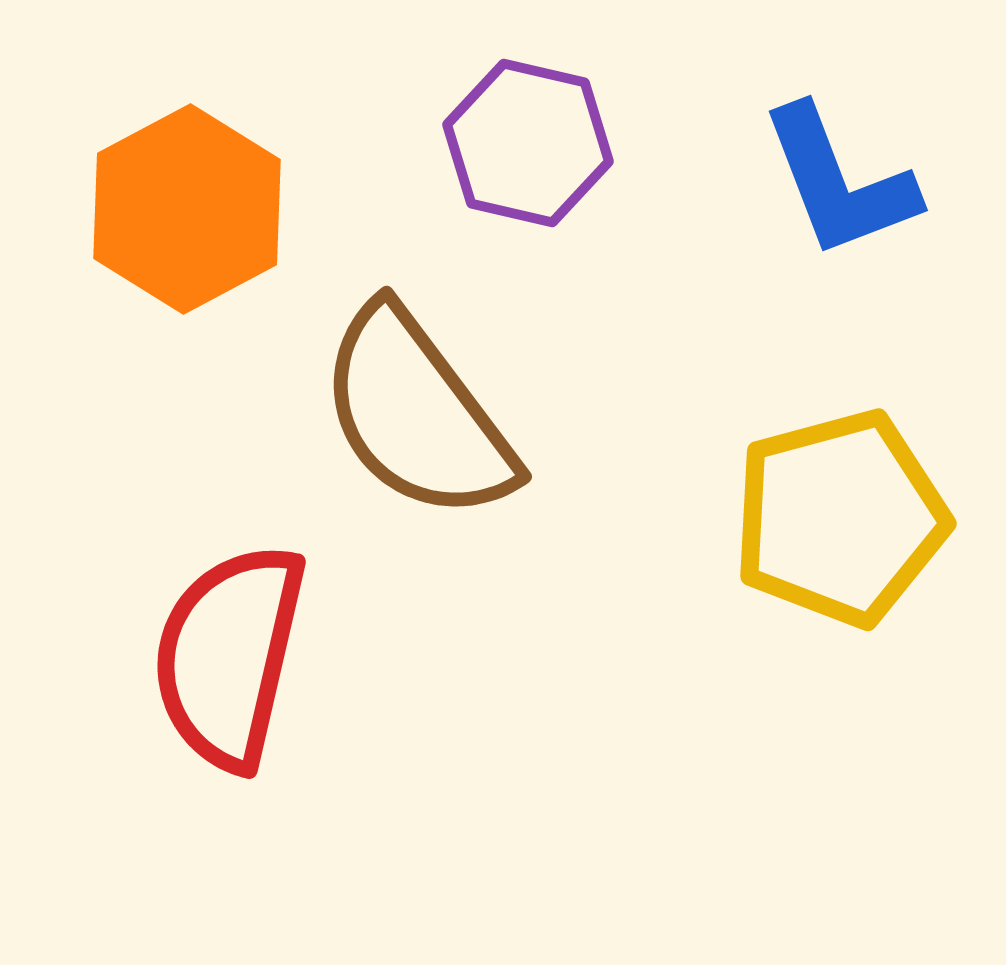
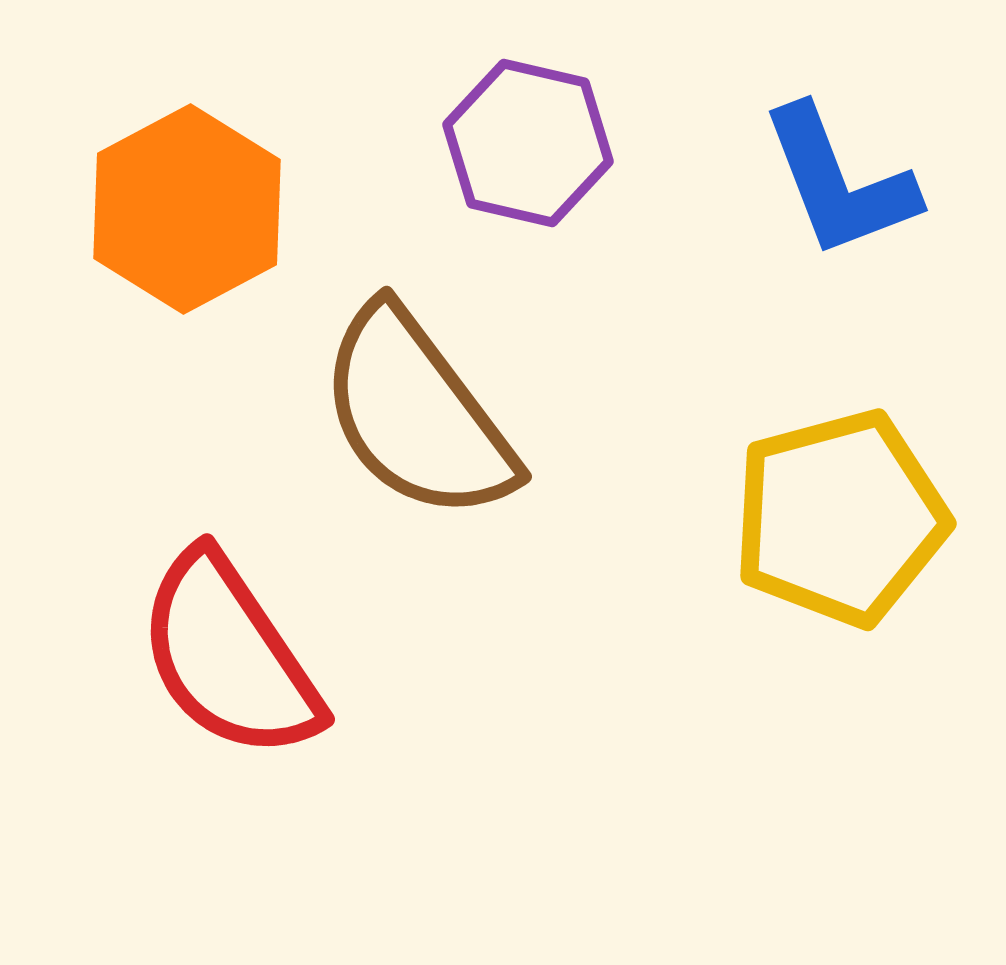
red semicircle: rotated 47 degrees counterclockwise
